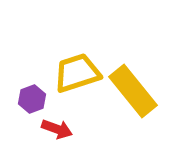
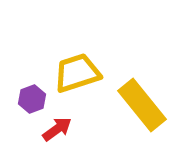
yellow rectangle: moved 9 px right, 14 px down
red arrow: rotated 56 degrees counterclockwise
